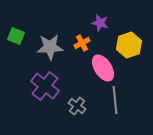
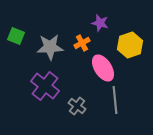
yellow hexagon: moved 1 px right
